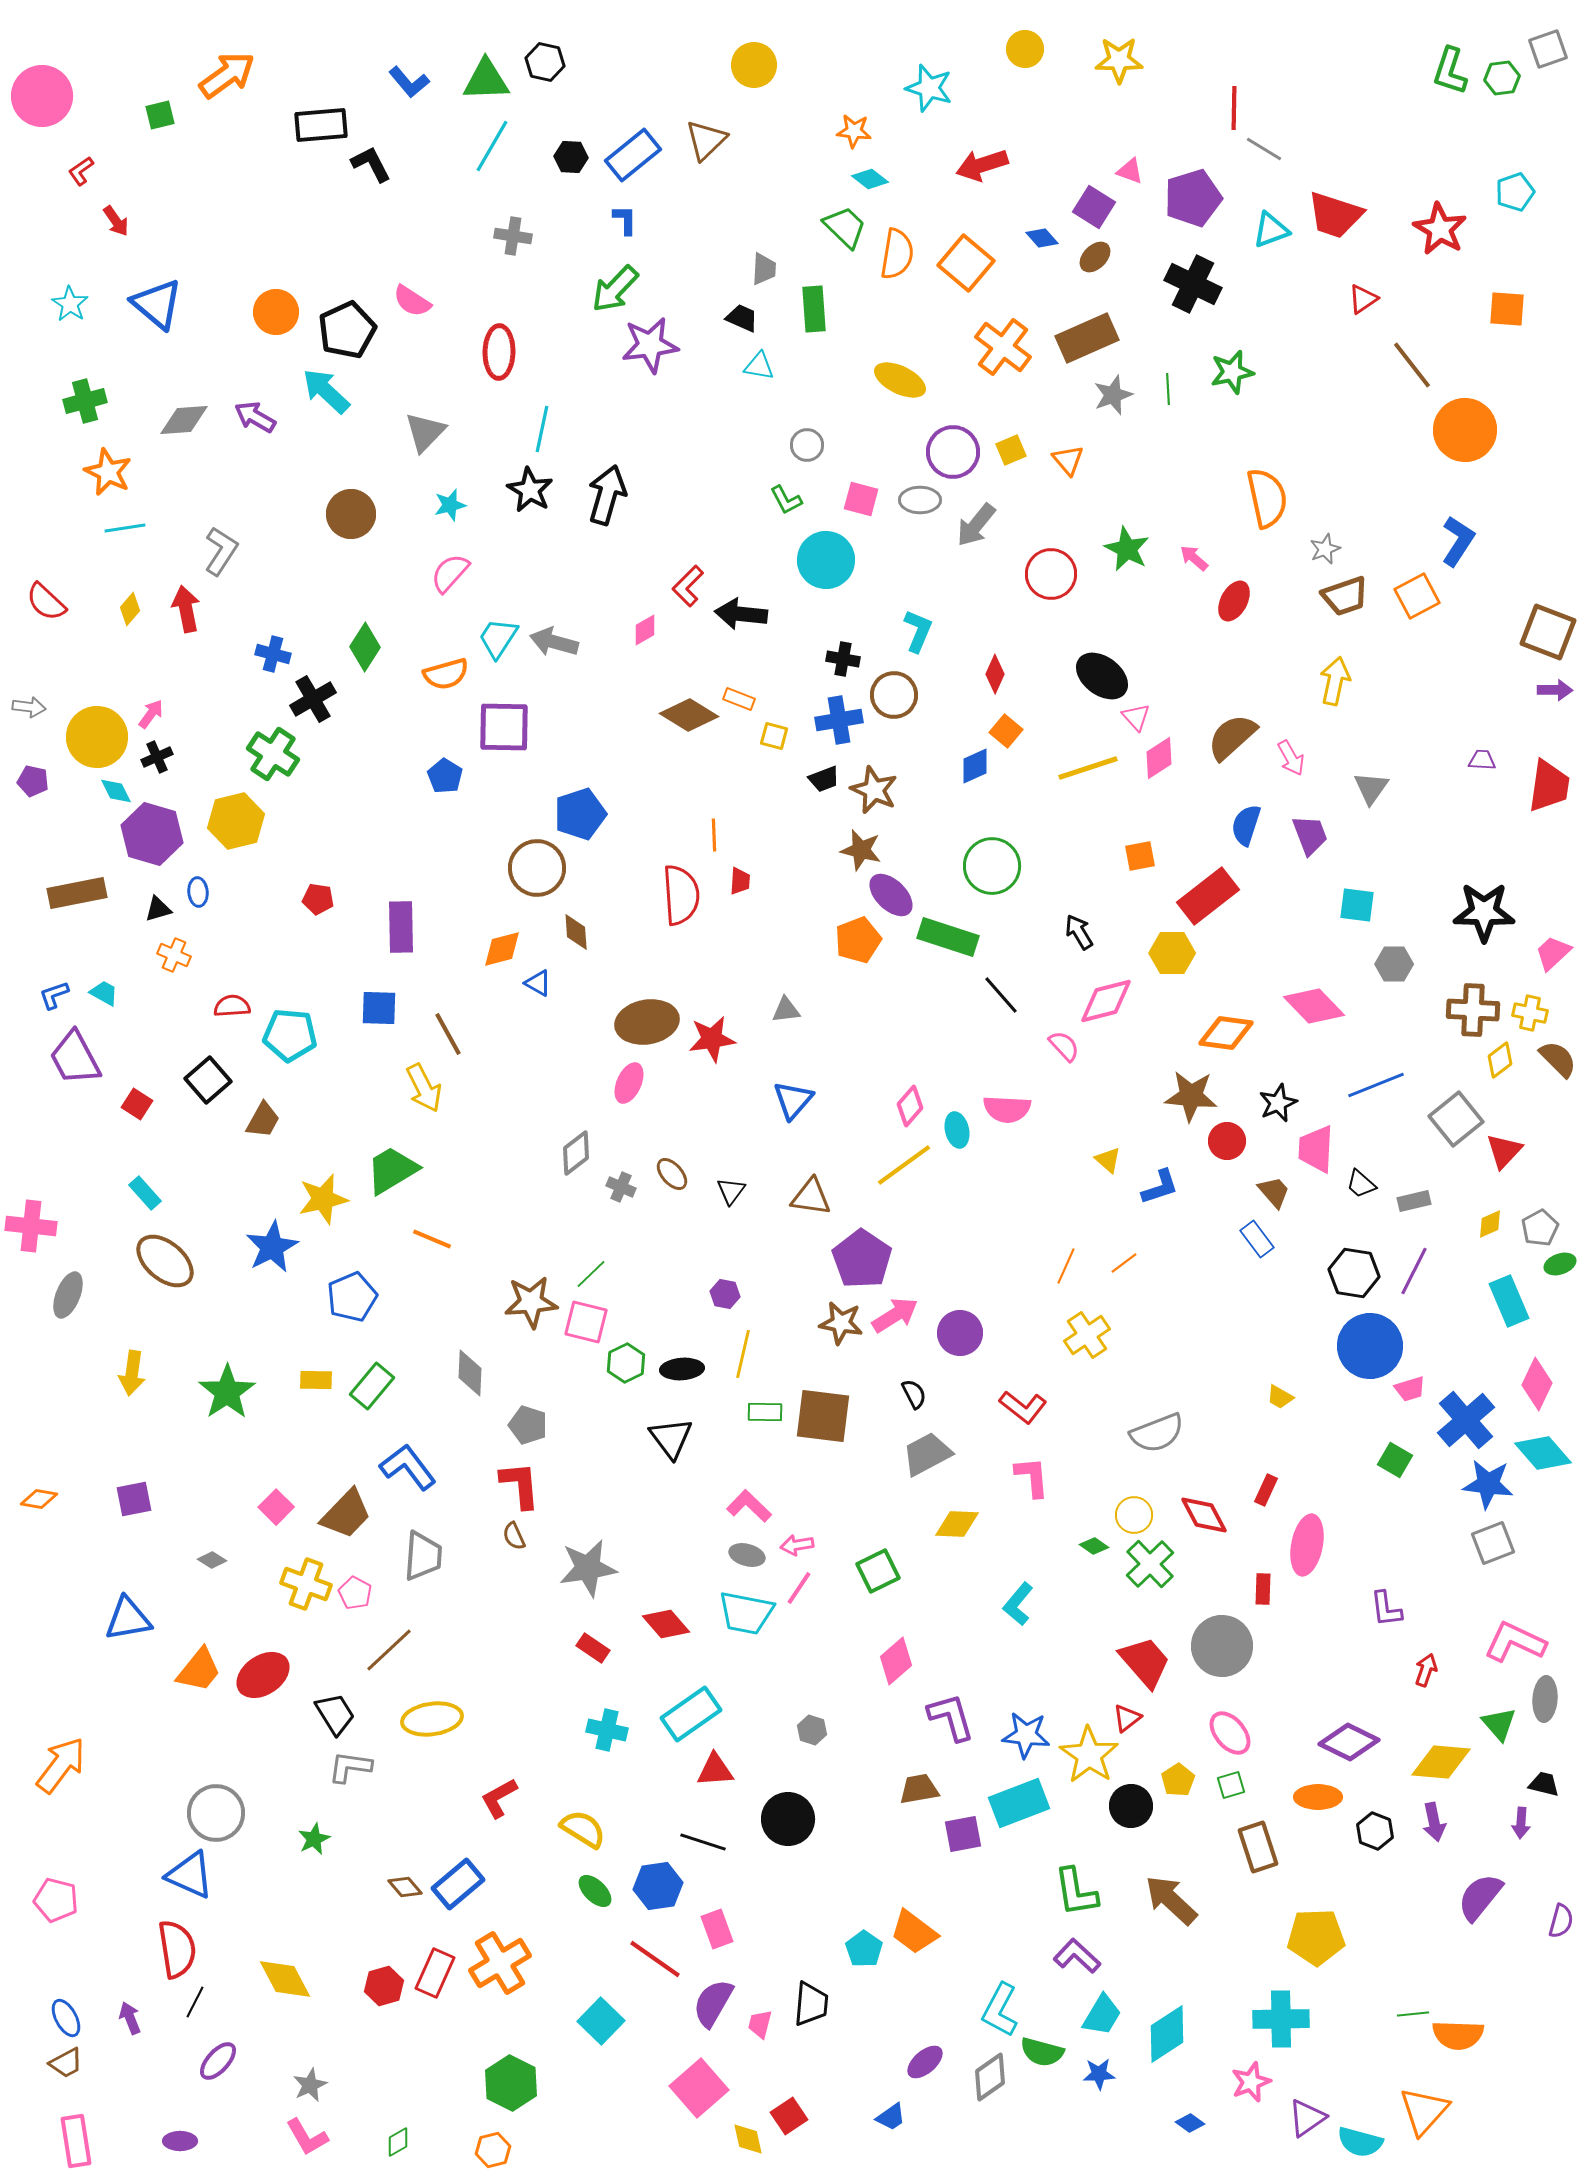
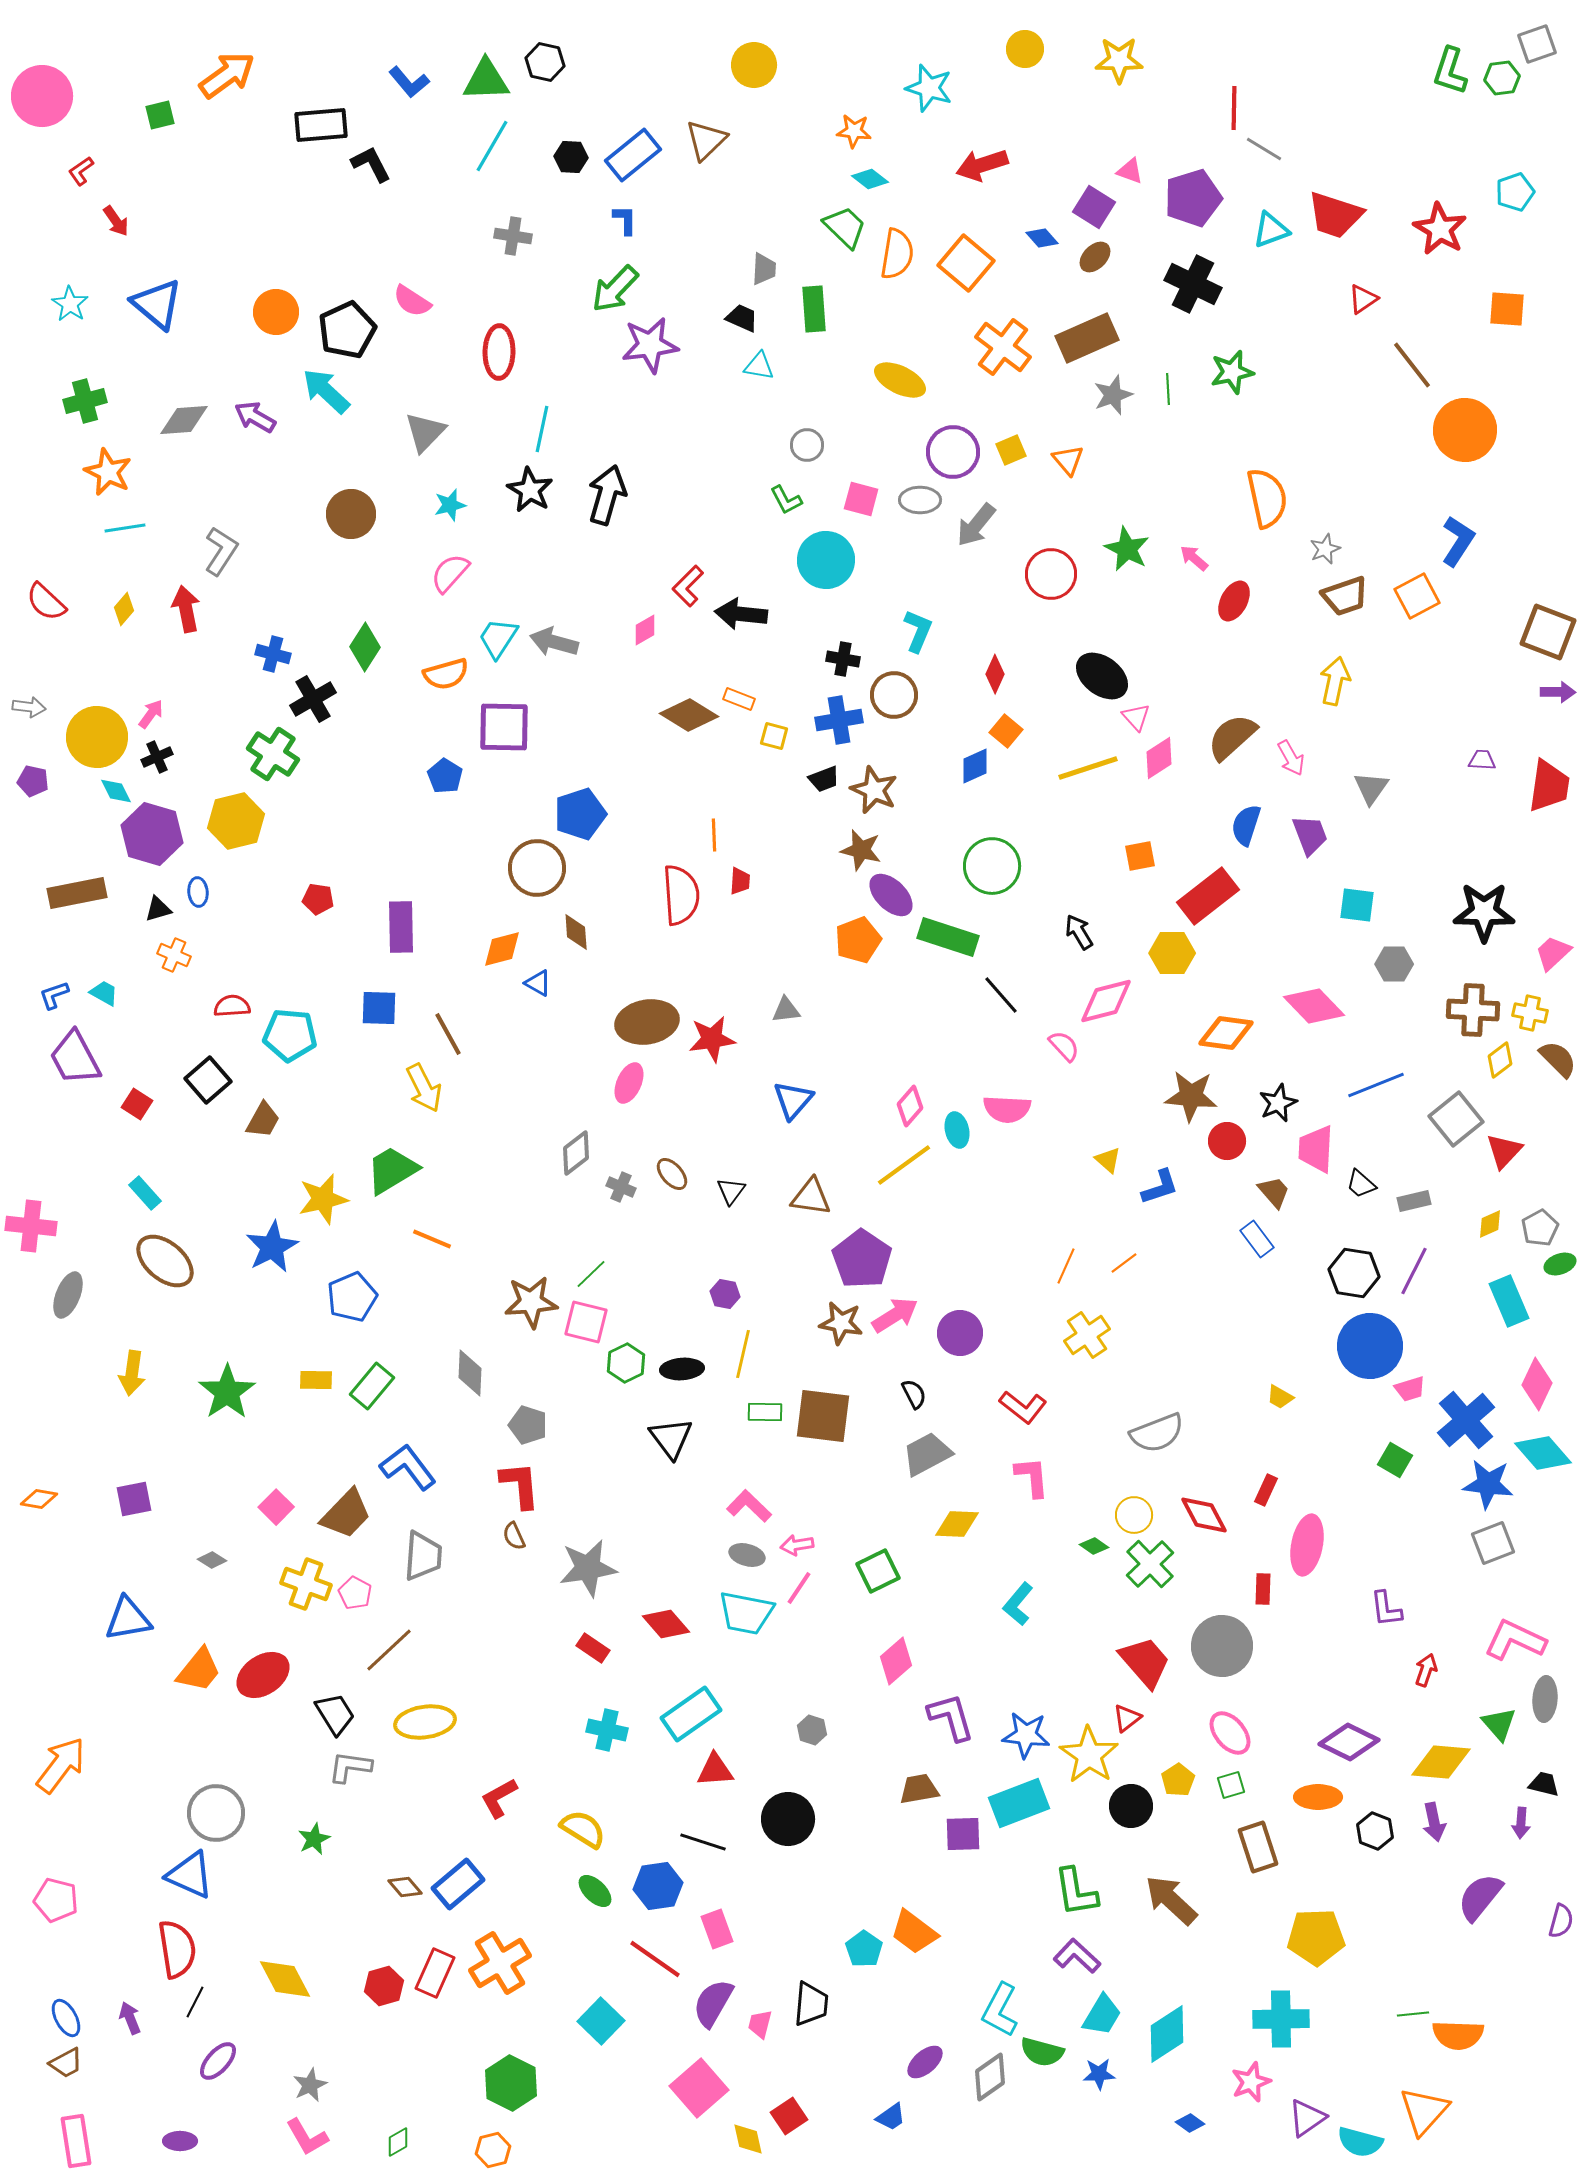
gray square at (1548, 49): moved 11 px left, 5 px up
yellow diamond at (130, 609): moved 6 px left
purple arrow at (1555, 690): moved 3 px right, 2 px down
pink L-shape at (1515, 1642): moved 2 px up
yellow ellipse at (432, 1719): moved 7 px left, 3 px down
purple square at (963, 1834): rotated 9 degrees clockwise
